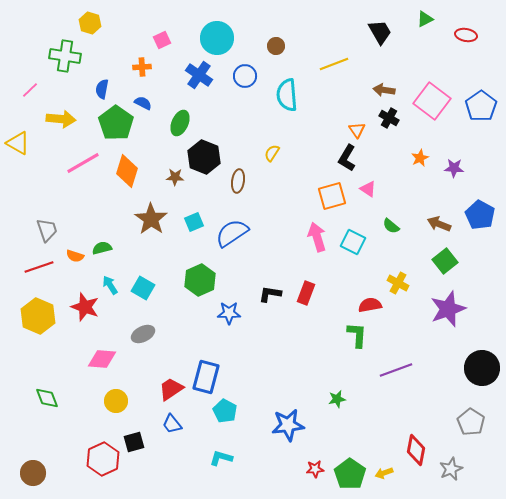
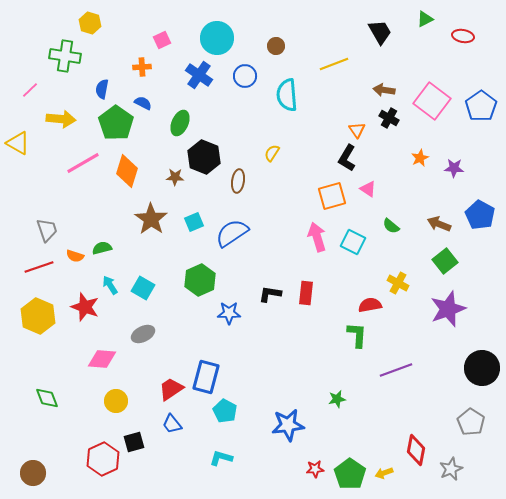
red ellipse at (466, 35): moved 3 px left, 1 px down
red rectangle at (306, 293): rotated 15 degrees counterclockwise
